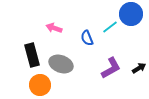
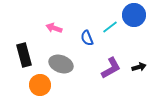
blue circle: moved 3 px right, 1 px down
black rectangle: moved 8 px left
black arrow: moved 1 px up; rotated 16 degrees clockwise
